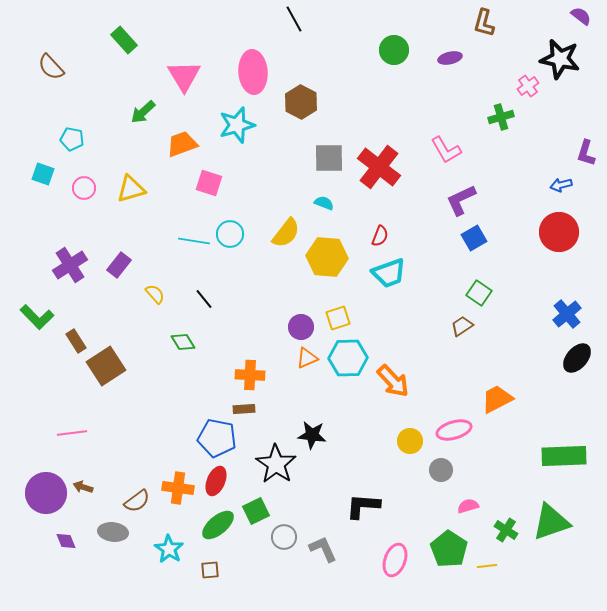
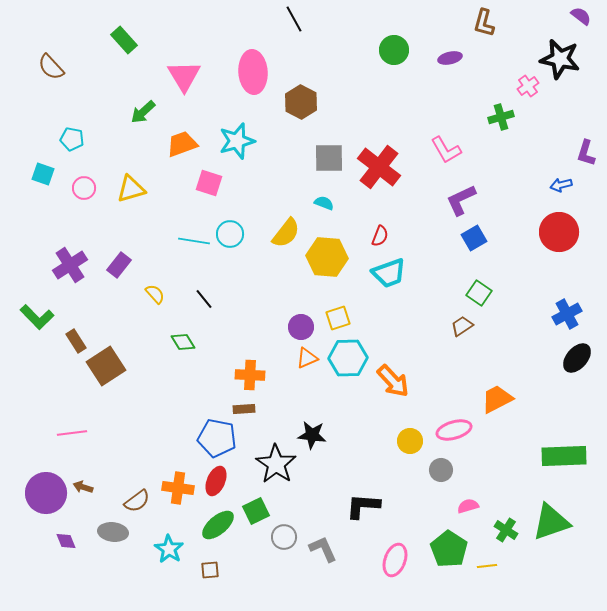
cyan star at (237, 125): moved 16 px down
blue cross at (567, 314): rotated 12 degrees clockwise
